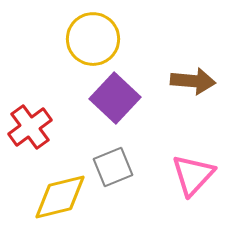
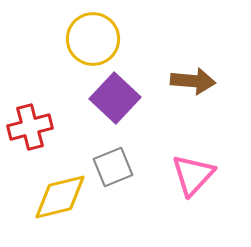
red cross: rotated 21 degrees clockwise
